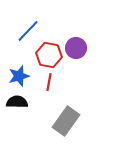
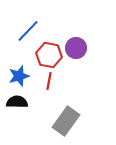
red line: moved 1 px up
